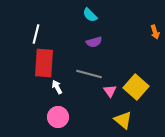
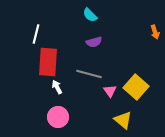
red rectangle: moved 4 px right, 1 px up
